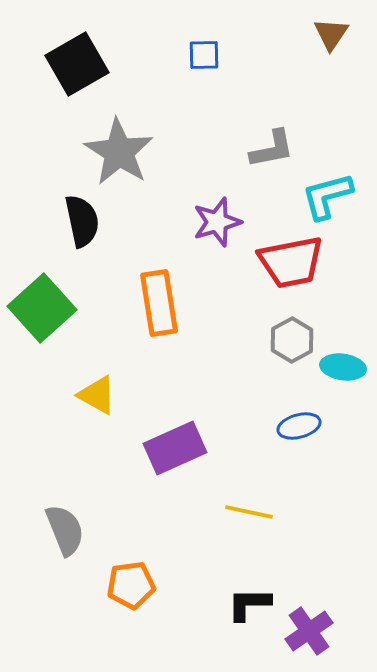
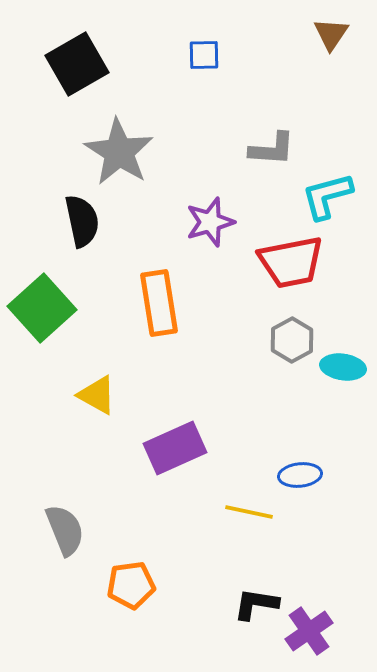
gray L-shape: rotated 15 degrees clockwise
purple star: moved 7 px left
blue ellipse: moved 1 px right, 49 px down; rotated 9 degrees clockwise
black L-shape: moved 7 px right; rotated 9 degrees clockwise
